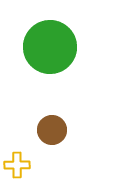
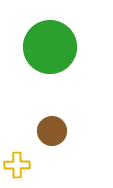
brown circle: moved 1 px down
